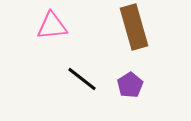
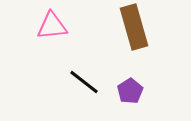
black line: moved 2 px right, 3 px down
purple pentagon: moved 6 px down
